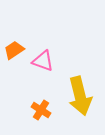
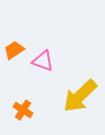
yellow arrow: rotated 60 degrees clockwise
orange cross: moved 18 px left
